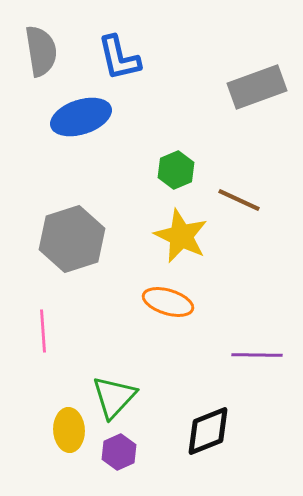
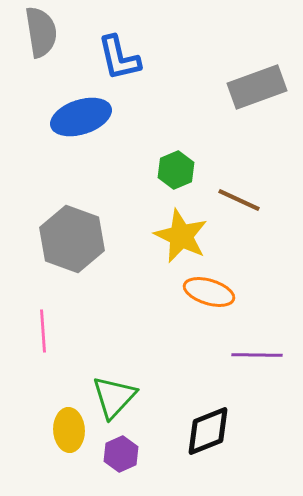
gray semicircle: moved 19 px up
gray hexagon: rotated 22 degrees counterclockwise
orange ellipse: moved 41 px right, 10 px up
purple hexagon: moved 2 px right, 2 px down
